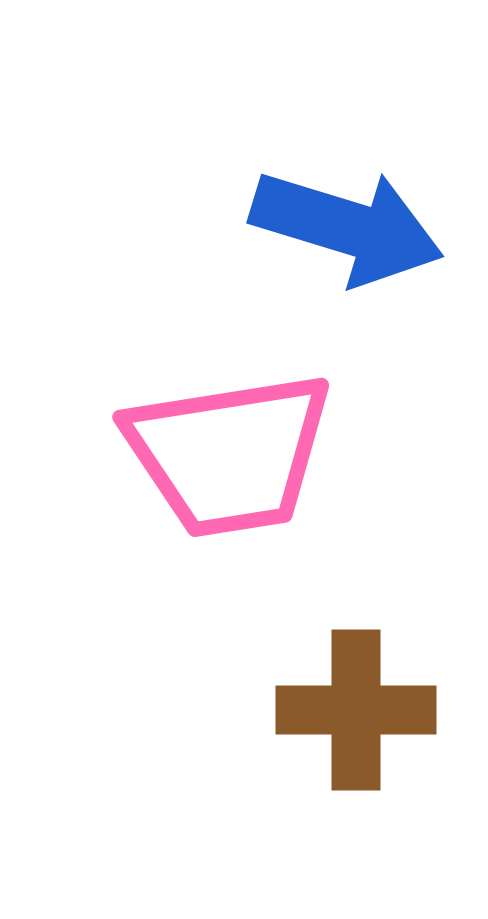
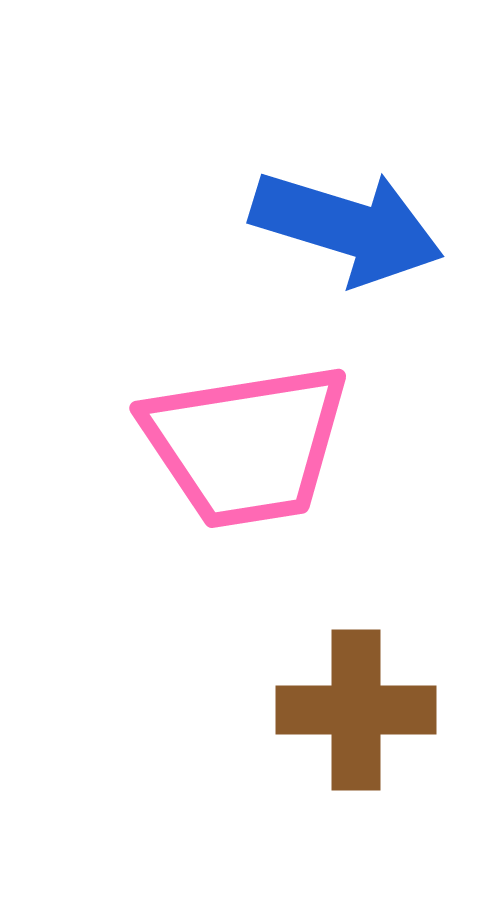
pink trapezoid: moved 17 px right, 9 px up
